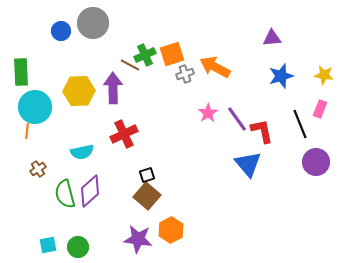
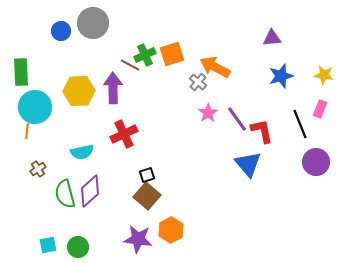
gray cross: moved 13 px right, 8 px down; rotated 30 degrees counterclockwise
